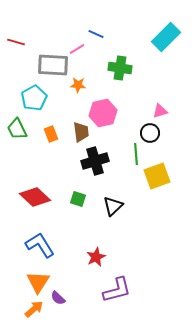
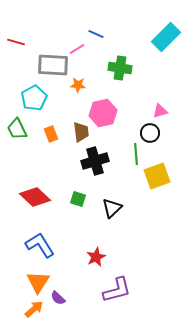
black triangle: moved 1 px left, 2 px down
